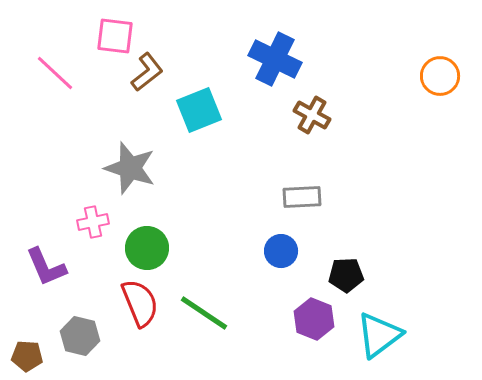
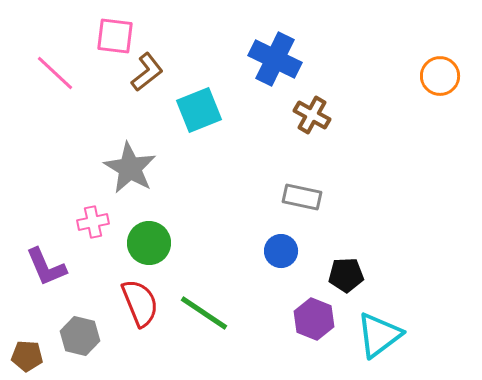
gray star: rotated 12 degrees clockwise
gray rectangle: rotated 15 degrees clockwise
green circle: moved 2 px right, 5 px up
